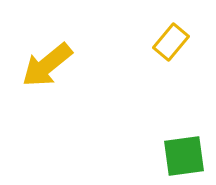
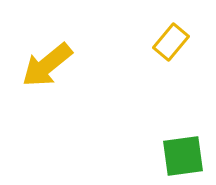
green square: moved 1 px left
